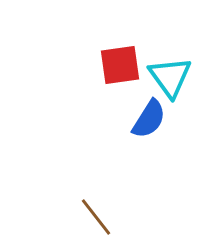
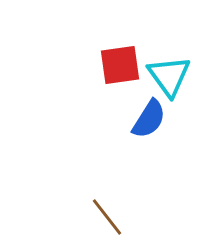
cyan triangle: moved 1 px left, 1 px up
brown line: moved 11 px right
